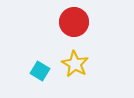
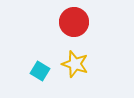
yellow star: rotated 12 degrees counterclockwise
